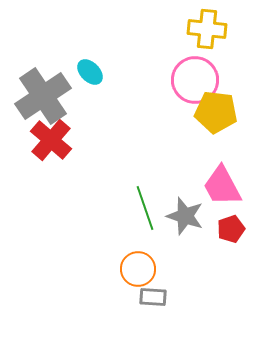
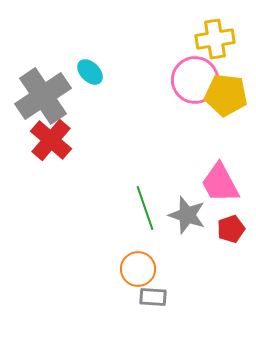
yellow cross: moved 8 px right, 10 px down; rotated 15 degrees counterclockwise
yellow pentagon: moved 10 px right, 17 px up
pink trapezoid: moved 2 px left, 3 px up
gray star: moved 2 px right, 1 px up
